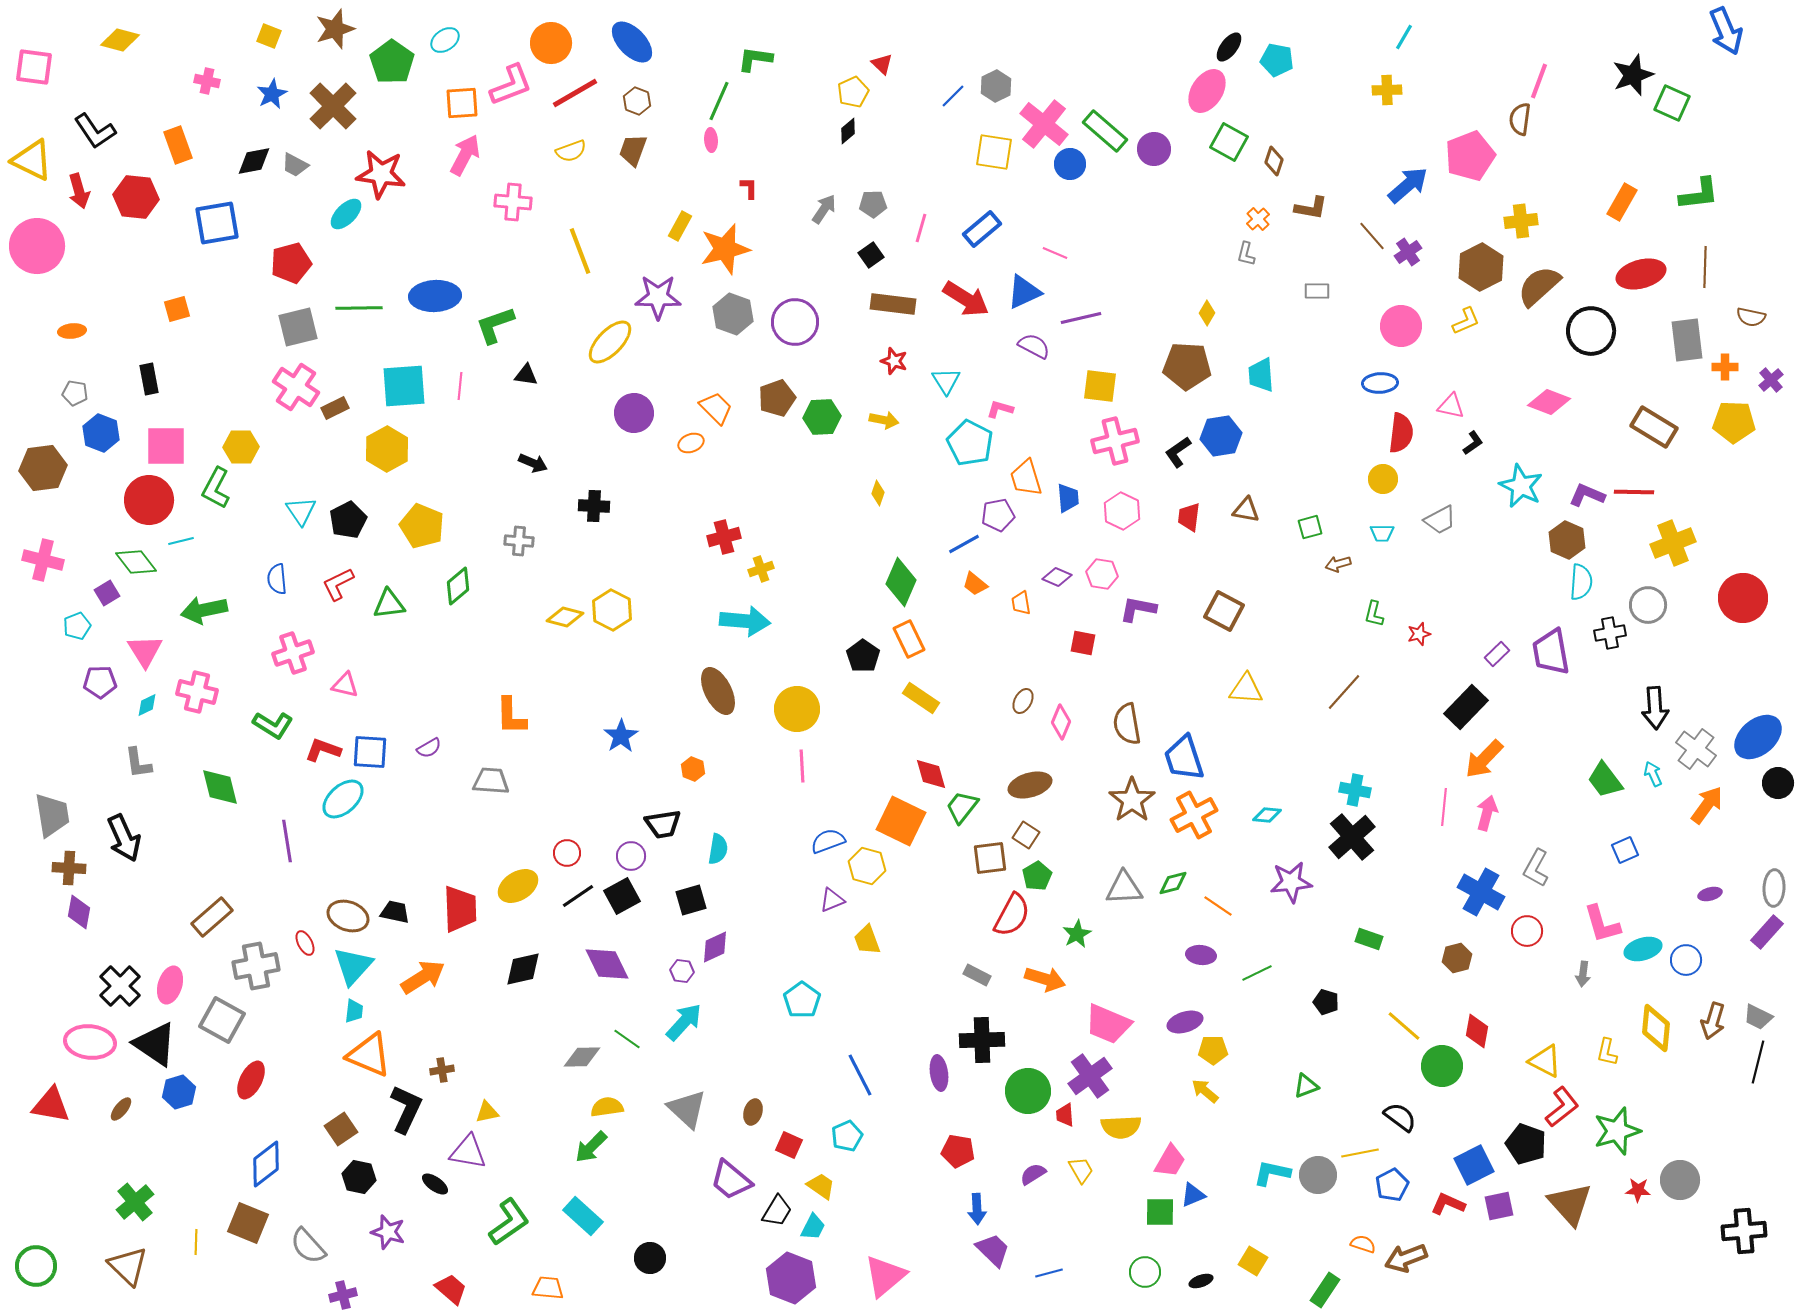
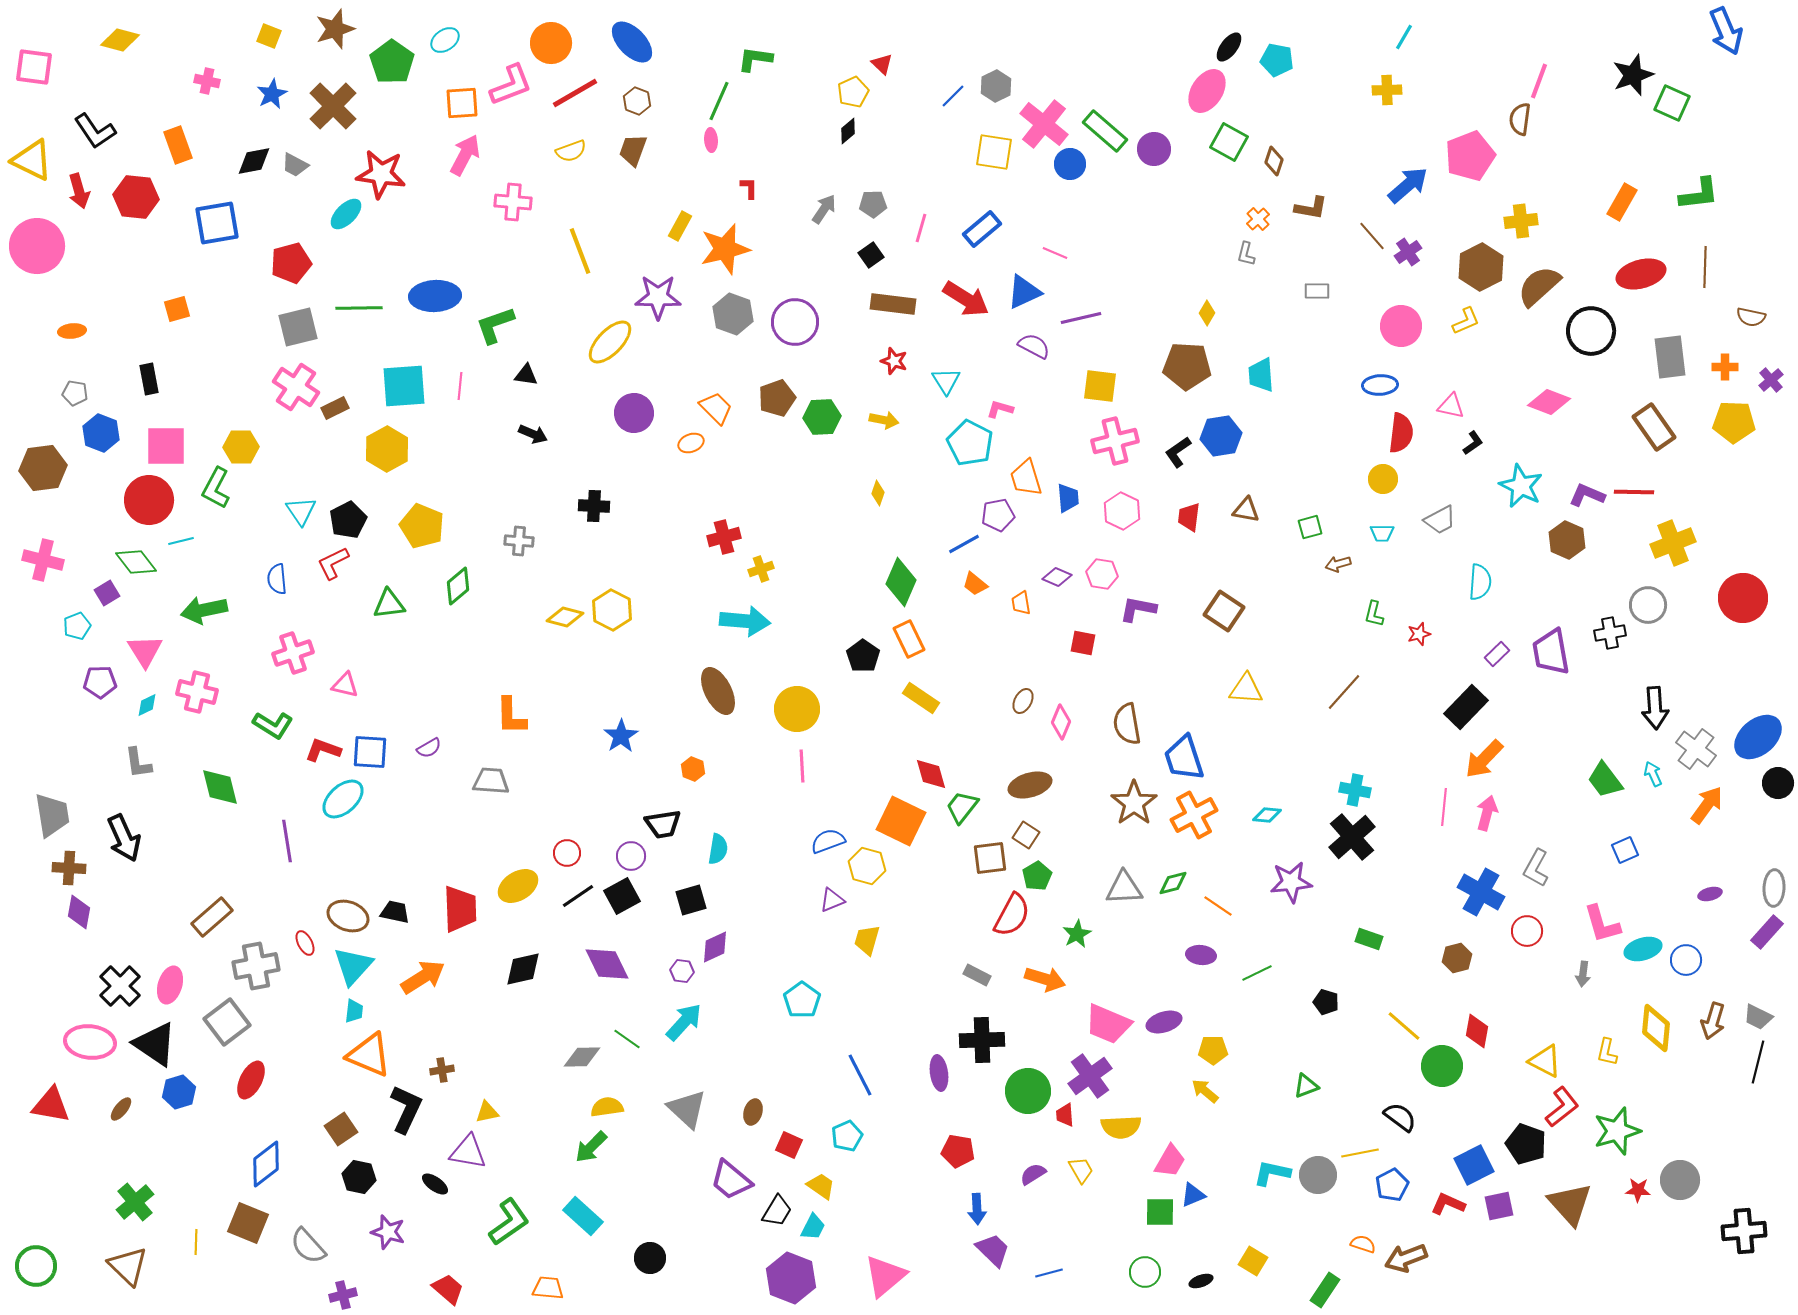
gray rectangle at (1687, 340): moved 17 px left, 17 px down
blue ellipse at (1380, 383): moved 2 px down
brown rectangle at (1654, 427): rotated 24 degrees clockwise
black arrow at (533, 463): moved 29 px up
cyan semicircle at (1581, 582): moved 101 px left
red L-shape at (338, 584): moved 5 px left, 21 px up
brown square at (1224, 611): rotated 6 degrees clockwise
brown star at (1132, 800): moved 2 px right, 3 px down
yellow trapezoid at (867, 940): rotated 36 degrees clockwise
gray square at (222, 1020): moved 5 px right, 2 px down; rotated 24 degrees clockwise
purple ellipse at (1185, 1022): moved 21 px left
red trapezoid at (451, 1289): moved 3 px left
